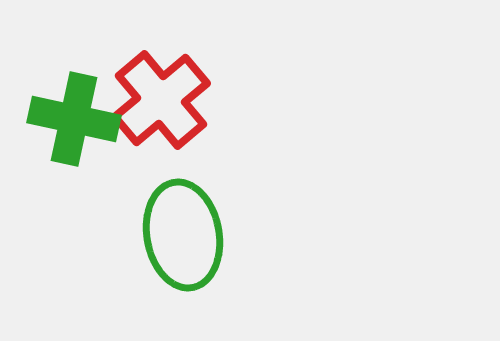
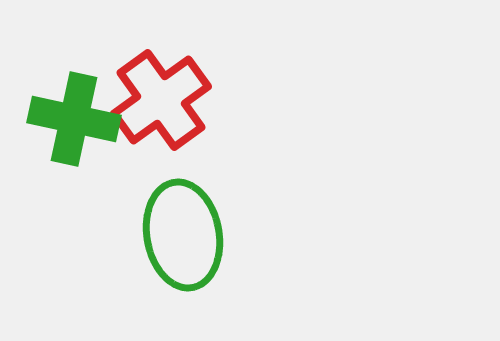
red cross: rotated 4 degrees clockwise
